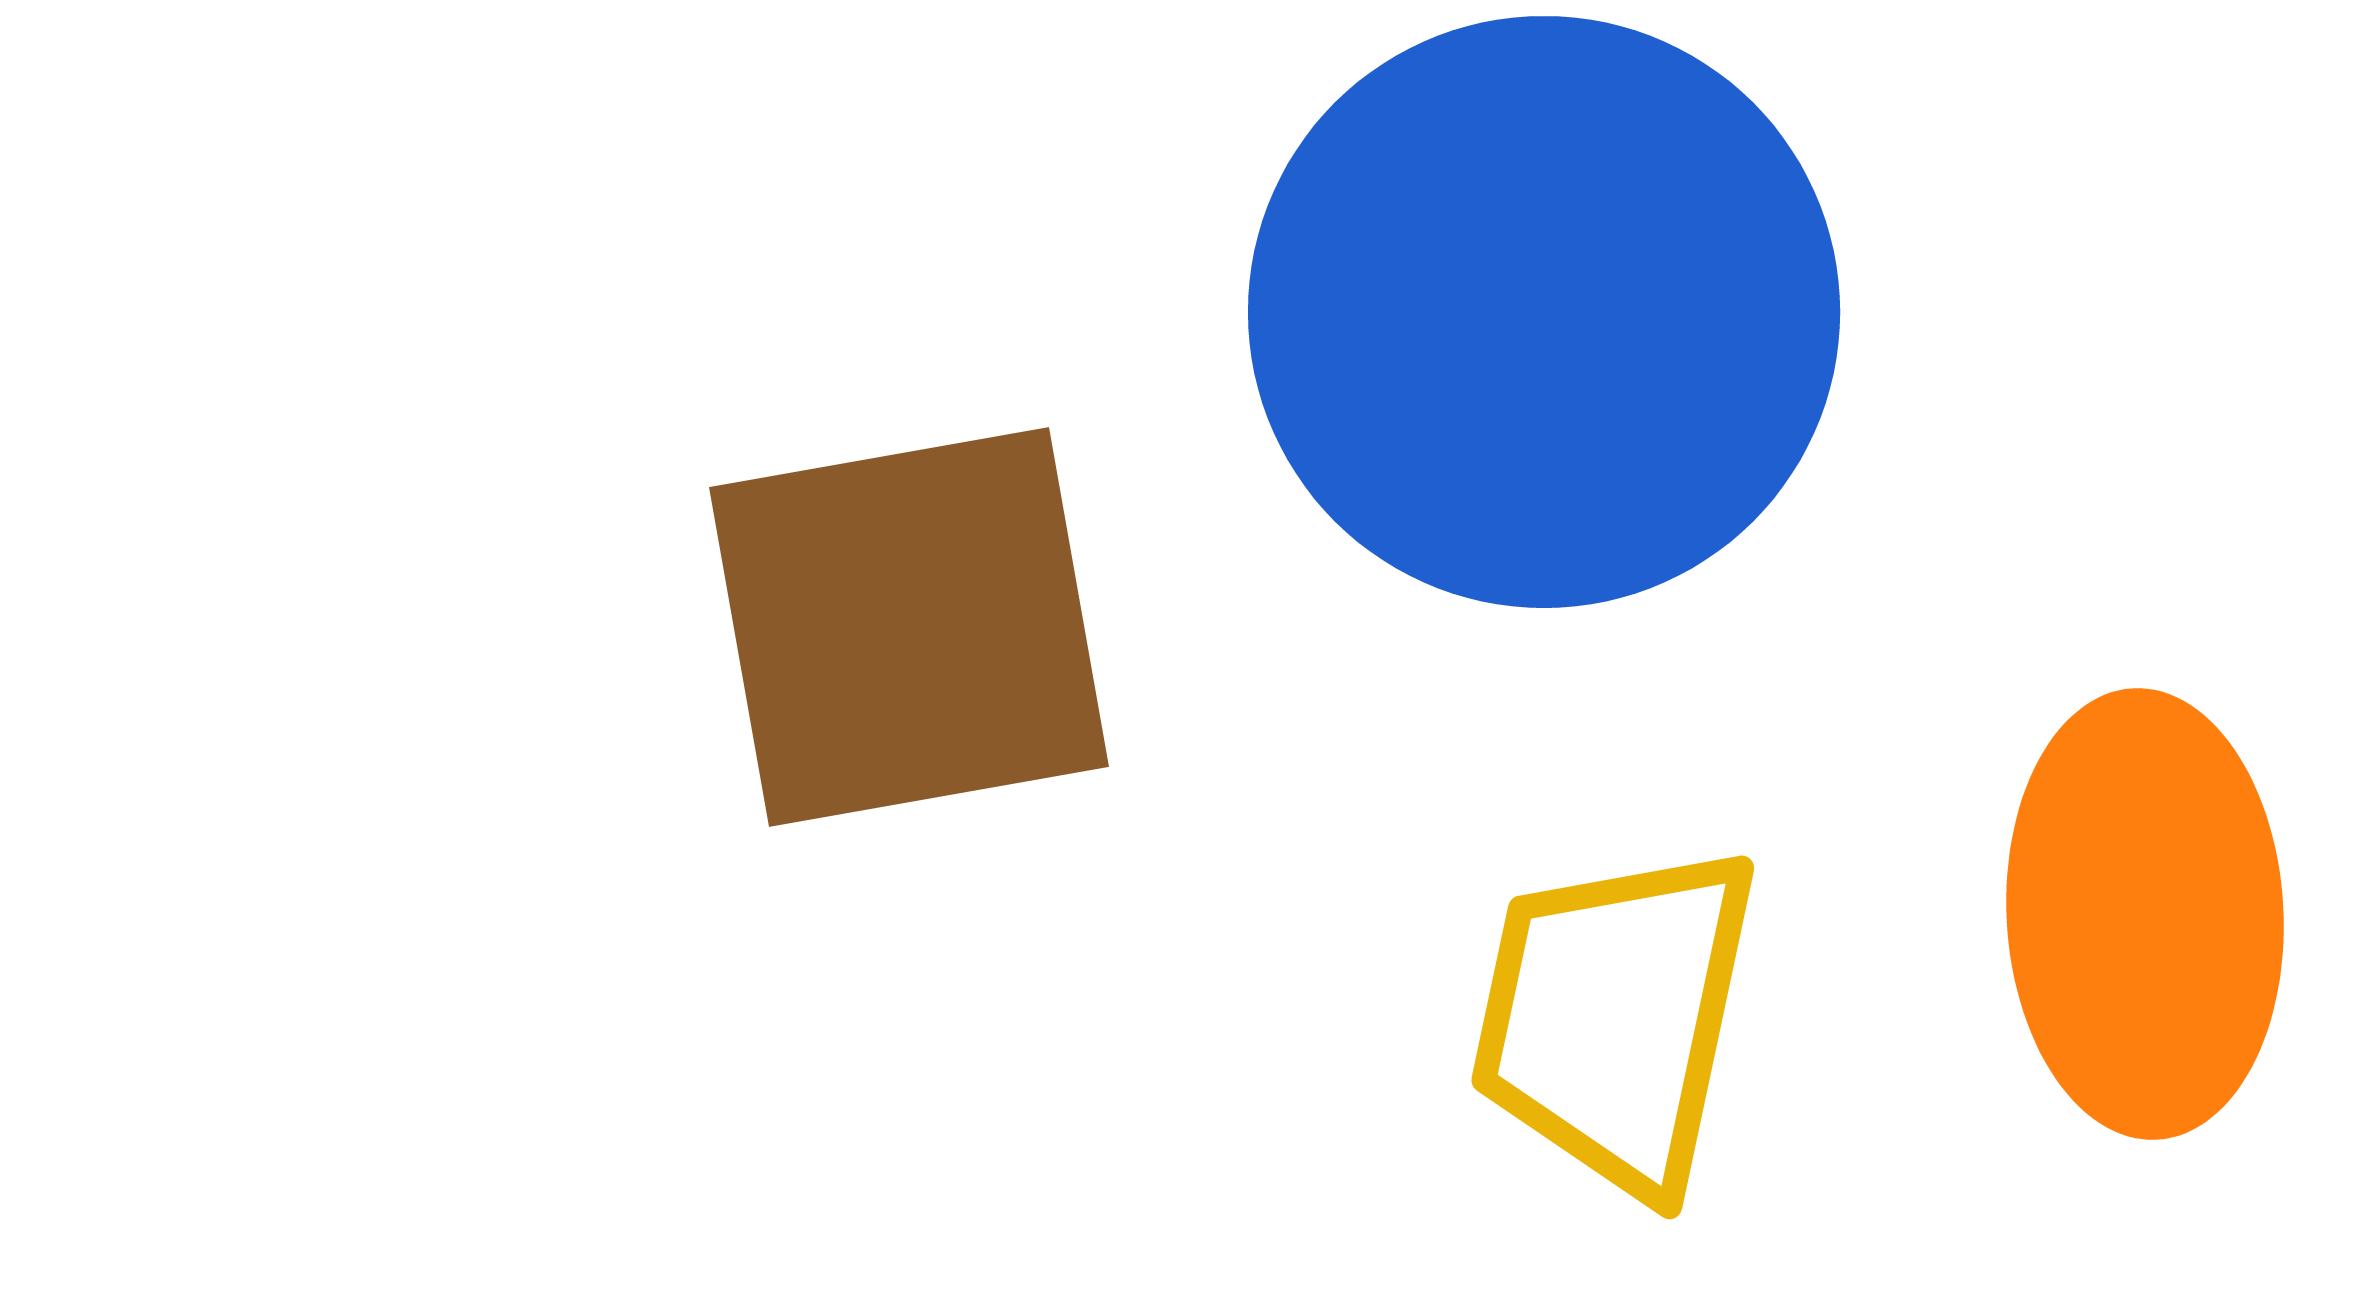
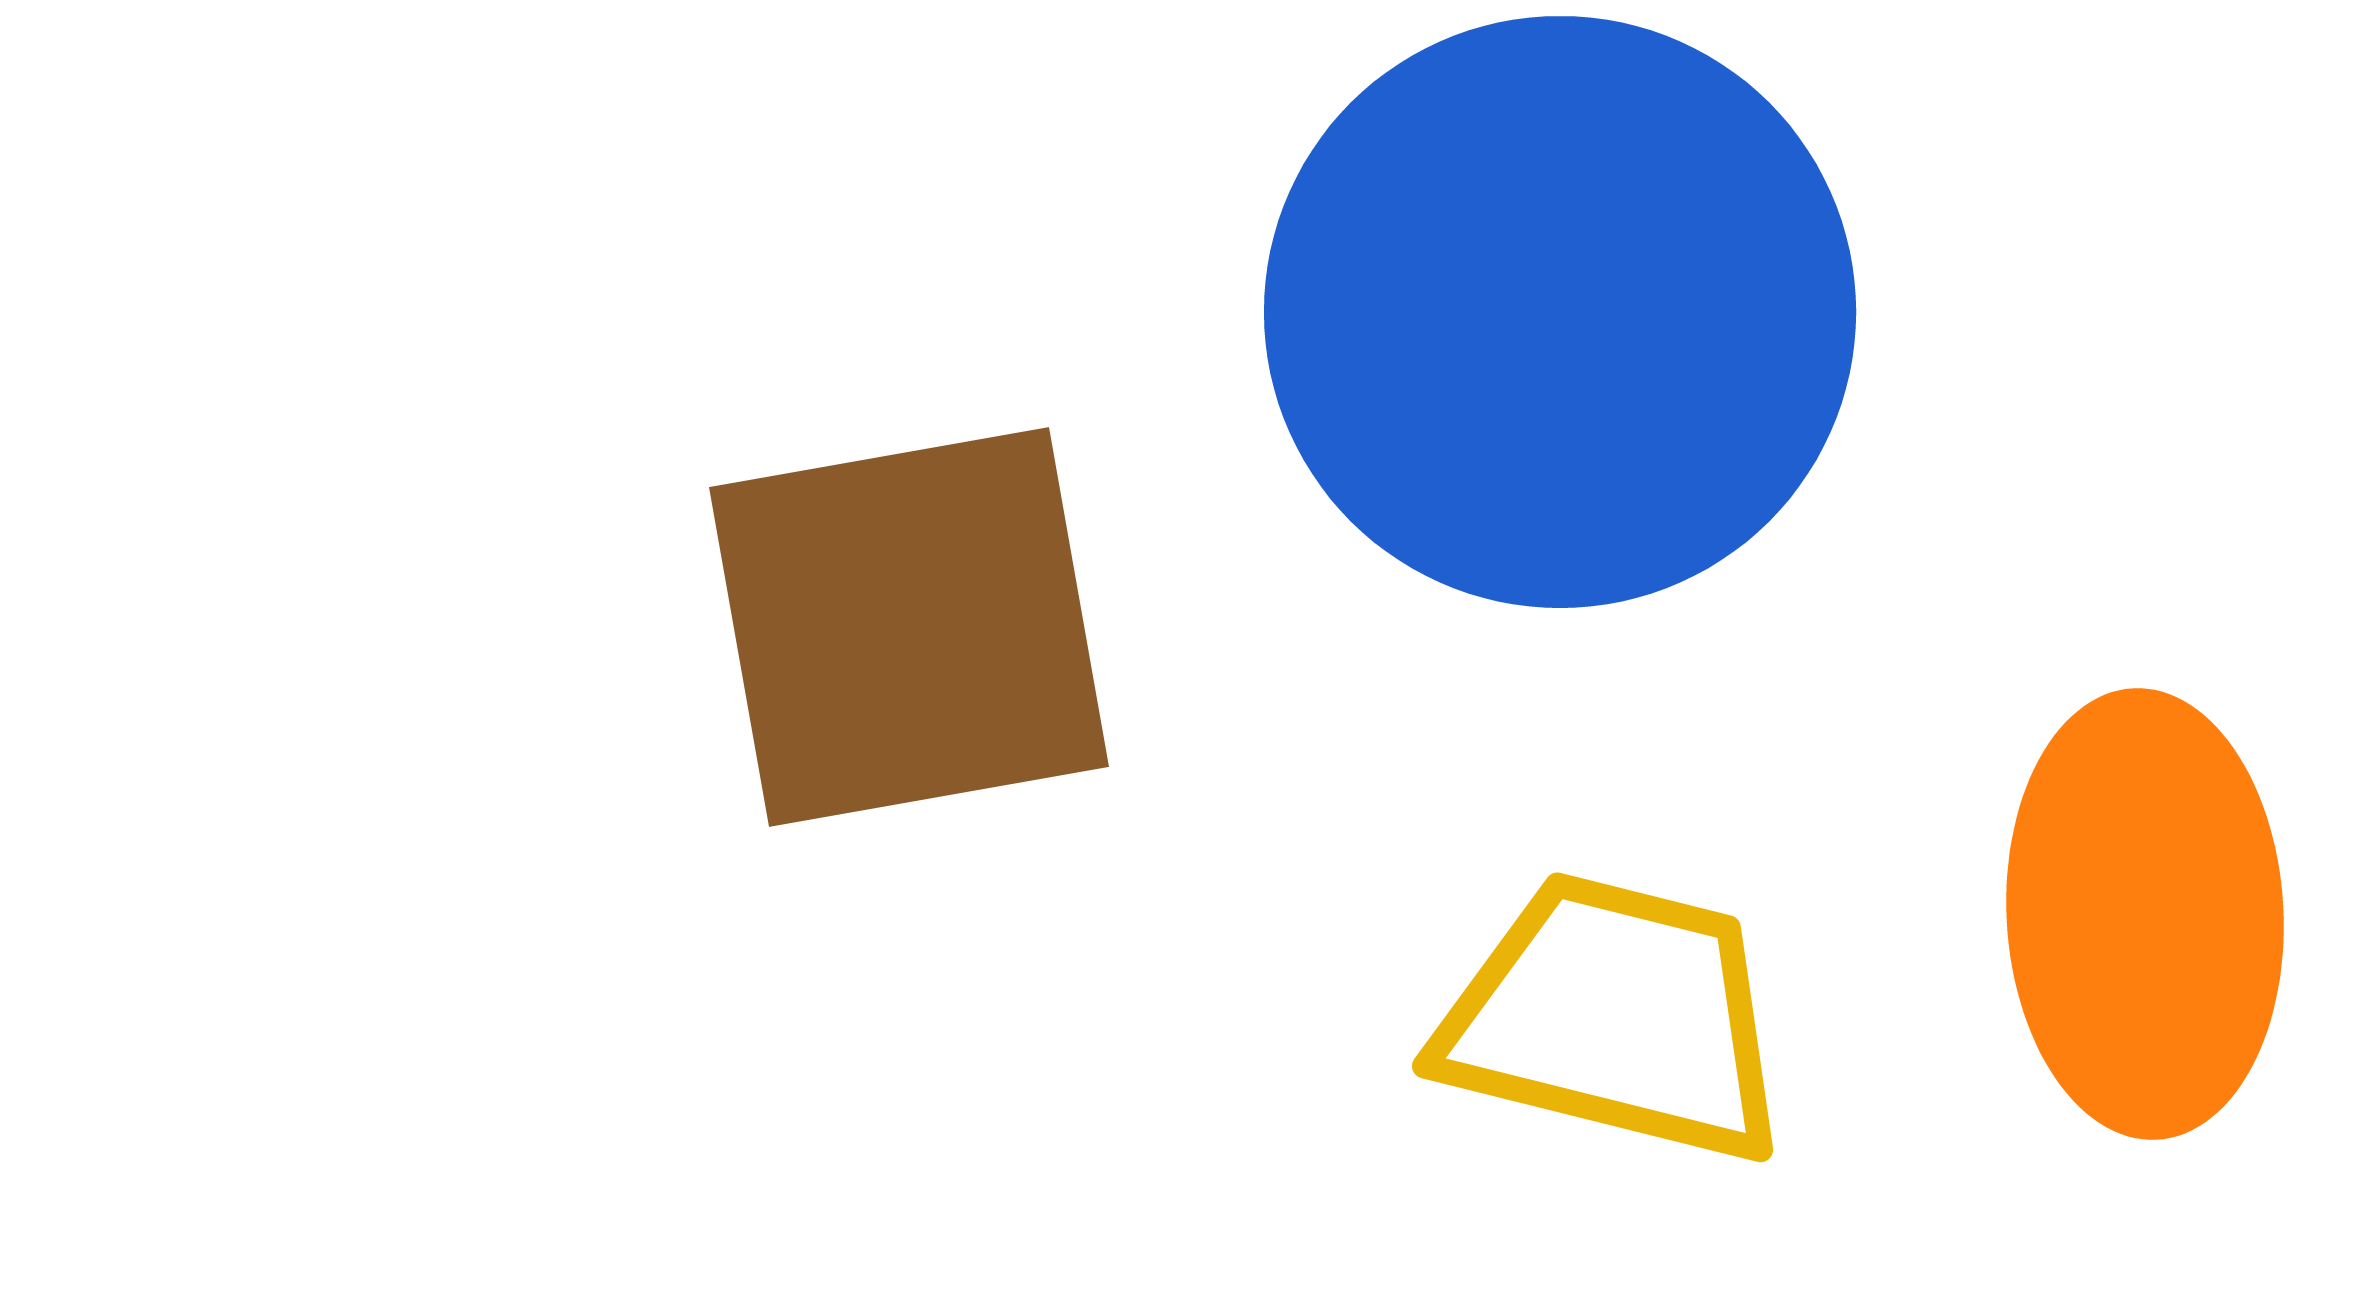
blue circle: moved 16 px right
yellow trapezoid: rotated 92 degrees clockwise
